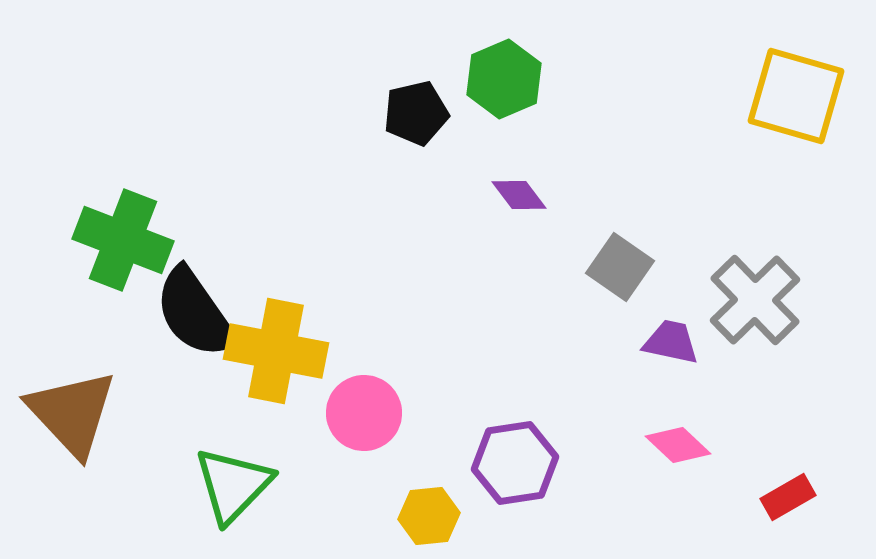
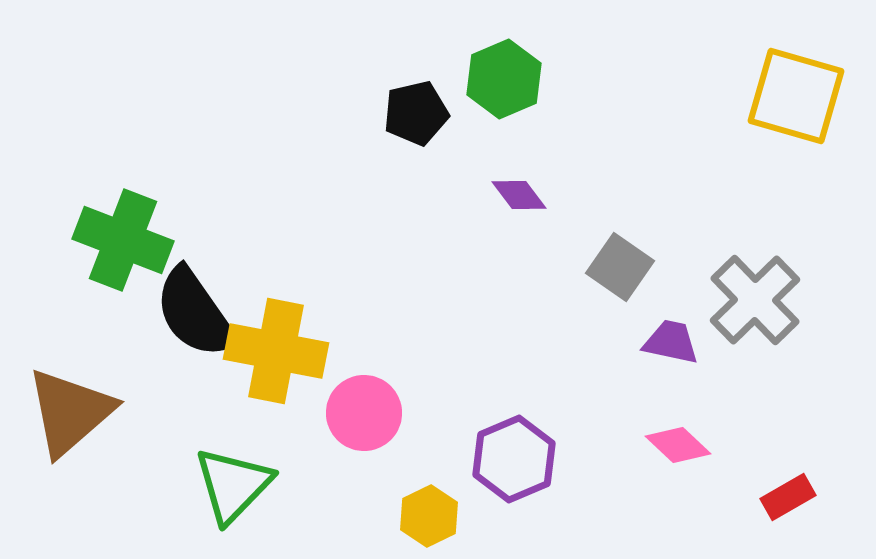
brown triangle: moved 2 px left, 1 px up; rotated 32 degrees clockwise
purple hexagon: moved 1 px left, 4 px up; rotated 14 degrees counterclockwise
yellow hexagon: rotated 20 degrees counterclockwise
